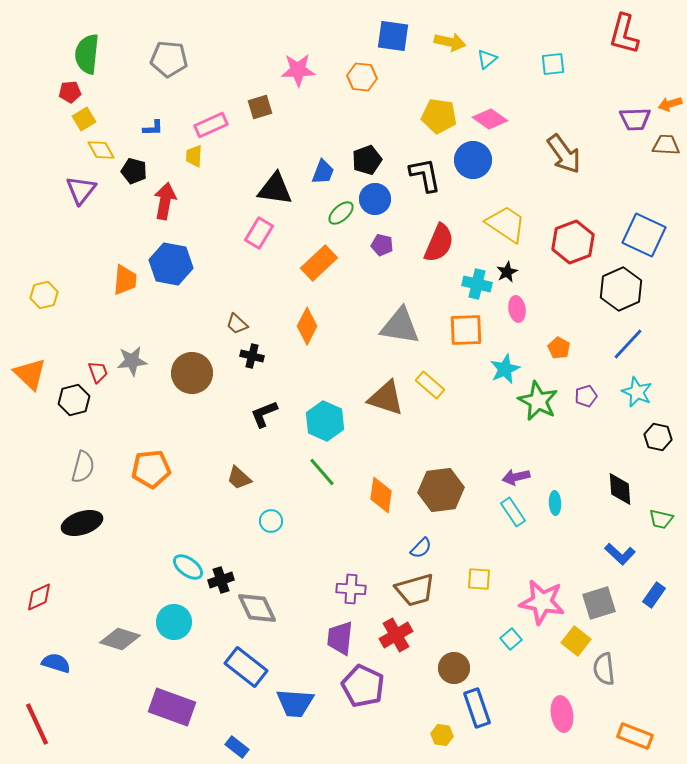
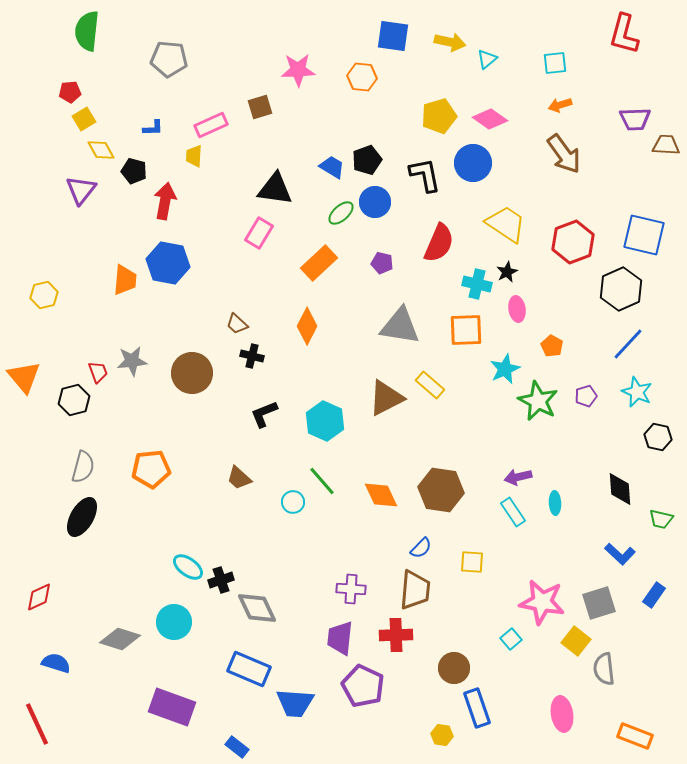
green semicircle at (87, 54): moved 23 px up
cyan square at (553, 64): moved 2 px right, 1 px up
orange arrow at (670, 104): moved 110 px left, 1 px down
yellow pentagon at (439, 116): rotated 24 degrees counterclockwise
blue circle at (473, 160): moved 3 px down
blue trapezoid at (323, 172): moved 9 px right, 5 px up; rotated 80 degrees counterclockwise
blue circle at (375, 199): moved 3 px down
blue square at (644, 235): rotated 12 degrees counterclockwise
purple pentagon at (382, 245): moved 18 px down
blue hexagon at (171, 264): moved 3 px left, 1 px up
orange pentagon at (559, 348): moved 7 px left, 2 px up
orange triangle at (30, 374): moved 6 px left, 3 px down; rotated 6 degrees clockwise
brown triangle at (386, 398): rotated 45 degrees counterclockwise
green line at (322, 472): moved 9 px down
purple arrow at (516, 477): moved 2 px right
brown hexagon at (441, 490): rotated 15 degrees clockwise
orange diamond at (381, 495): rotated 33 degrees counterclockwise
cyan circle at (271, 521): moved 22 px right, 19 px up
black ellipse at (82, 523): moved 6 px up; rotated 42 degrees counterclockwise
yellow square at (479, 579): moved 7 px left, 17 px up
brown trapezoid at (415, 590): rotated 69 degrees counterclockwise
red cross at (396, 635): rotated 28 degrees clockwise
blue rectangle at (246, 667): moved 3 px right, 2 px down; rotated 15 degrees counterclockwise
